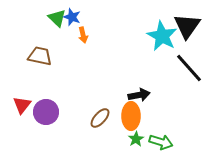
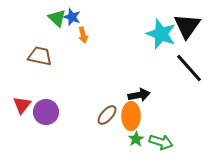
cyan star: moved 1 px left, 2 px up; rotated 8 degrees counterclockwise
brown ellipse: moved 7 px right, 3 px up
